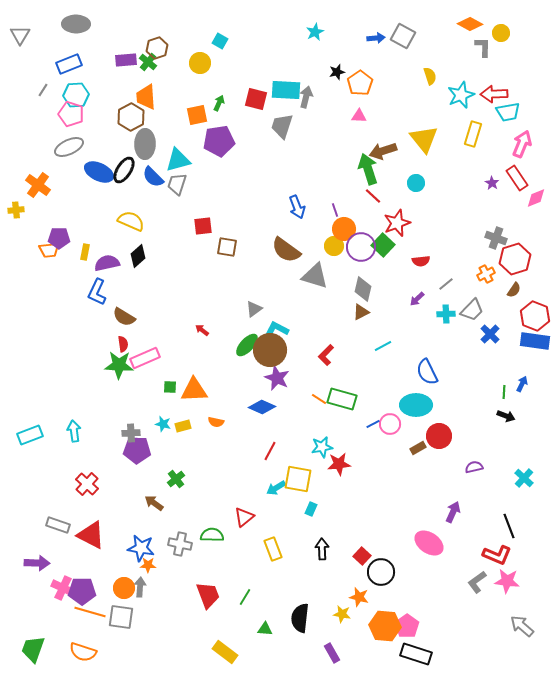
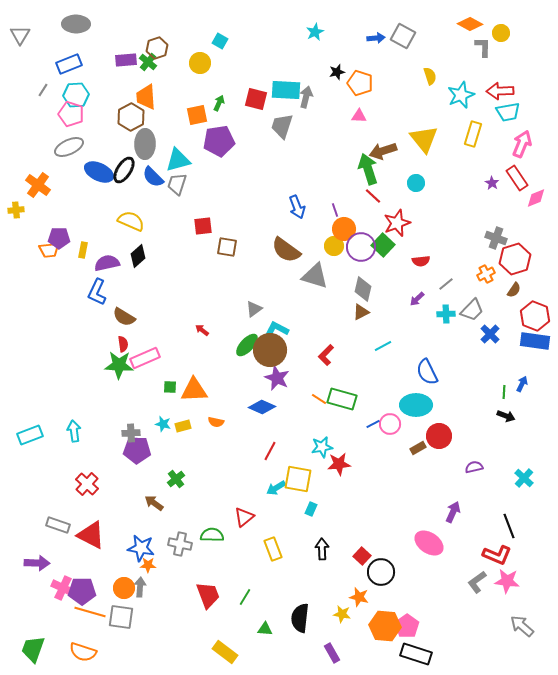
orange pentagon at (360, 83): rotated 20 degrees counterclockwise
red arrow at (494, 94): moved 6 px right, 3 px up
yellow rectangle at (85, 252): moved 2 px left, 2 px up
